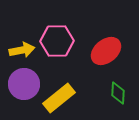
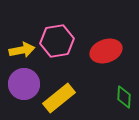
pink hexagon: rotated 8 degrees counterclockwise
red ellipse: rotated 20 degrees clockwise
green diamond: moved 6 px right, 4 px down
